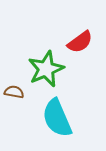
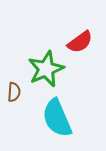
brown semicircle: rotated 84 degrees clockwise
